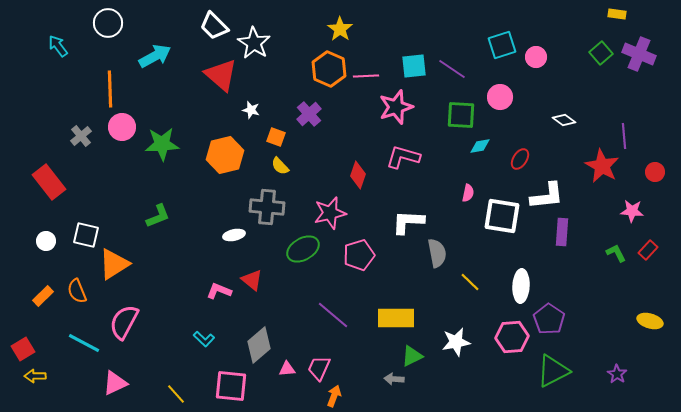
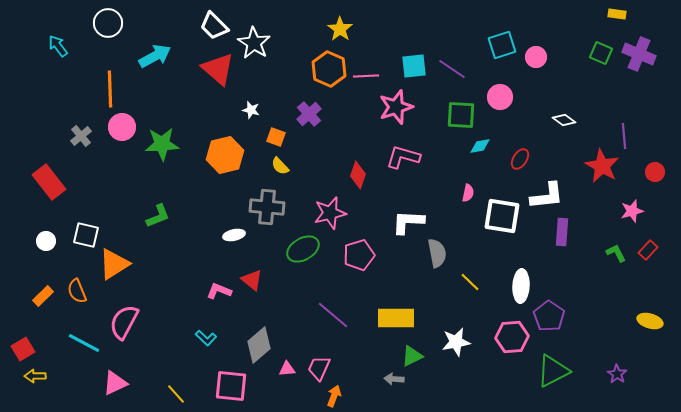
green square at (601, 53): rotated 25 degrees counterclockwise
red triangle at (221, 75): moved 3 px left, 6 px up
pink star at (632, 211): rotated 20 degrees counterclockwise
purple pentagon at (549, 319): moved 3 px up
cyan L-shape at (204, 339): moved 2 px right, 1 px up
